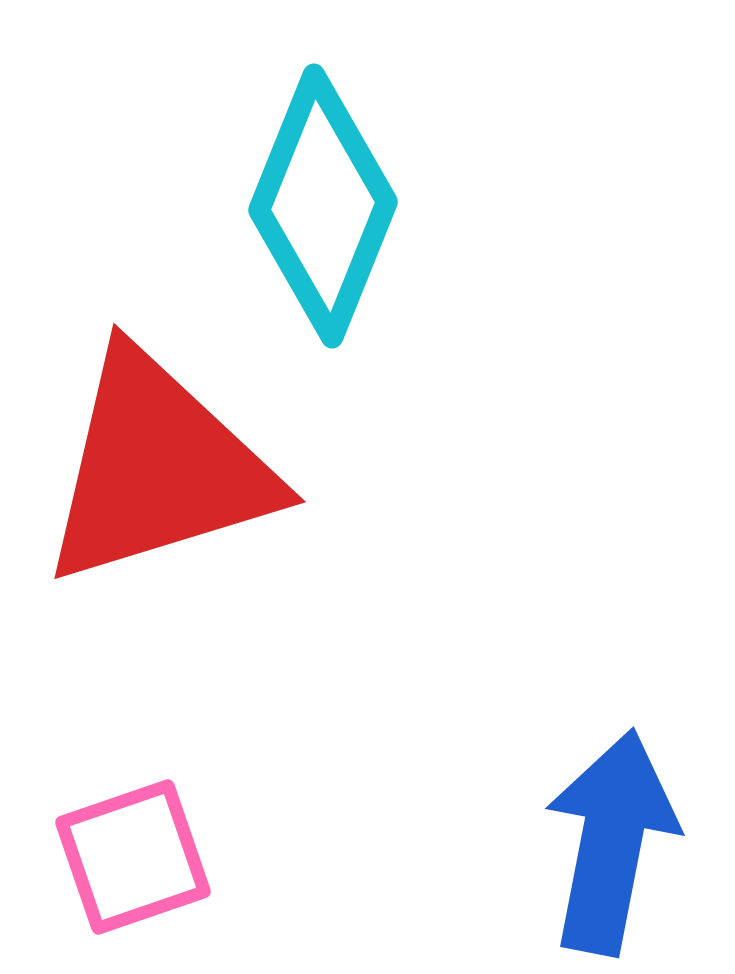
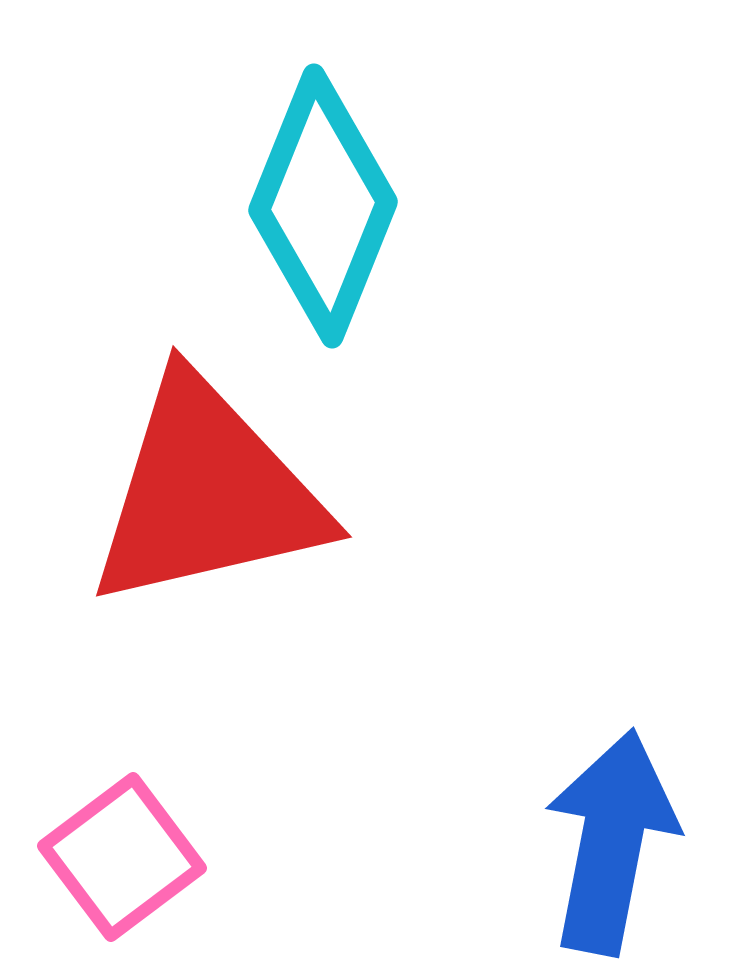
red triangle: moved 49 px right, 25 px down; rotated 4 degrees clockwise
pink square: moved 11 px left; rotated 18 degrees counterclockwise
